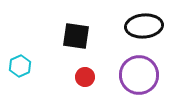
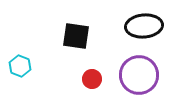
cyan hexagon: rotated 15 degrees counterclockwise
red circle: moved 7 px right, 2 px down
